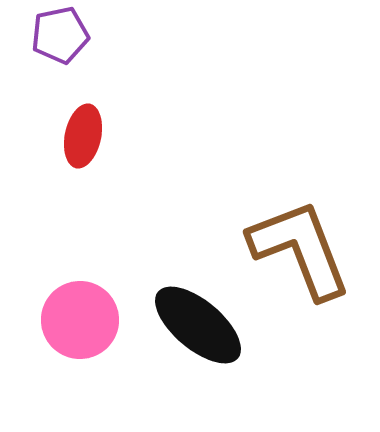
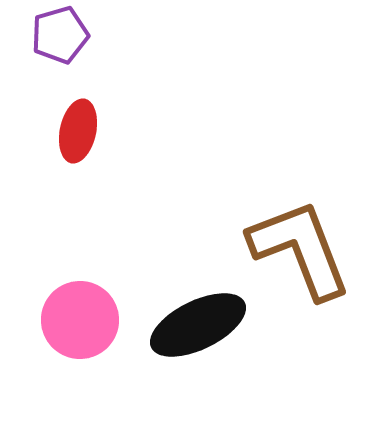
purple pentagon: rotated 4 degrees counterclockwise
red ellipse: moved 5 px left, 5 px up
black ellipse: rotated 66 degrees counterclockwise
